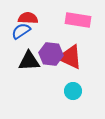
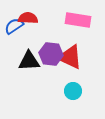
blue semicircle: moved 7 px left, 5 px up
